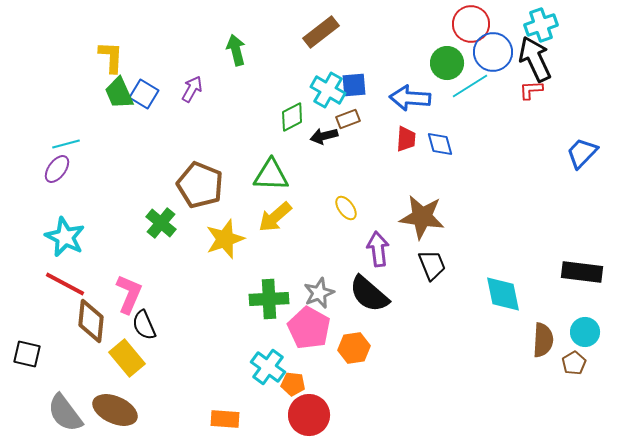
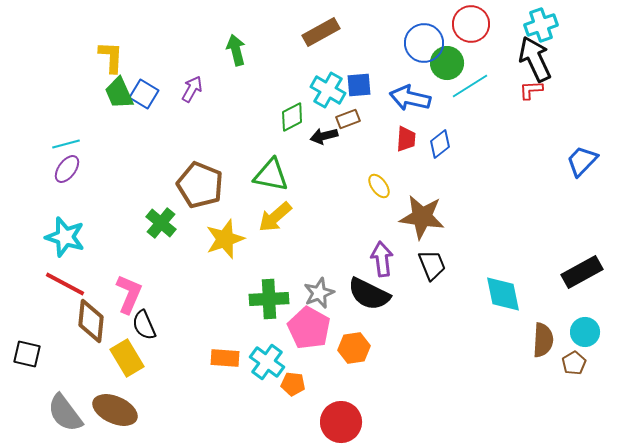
brown rectangle at (321, 32): rotated 9 degrees clockwise
blue circle at (493, 52): moved 69 px left, 9 px up
blue square at (354, 85): moved 5 px right
blue arrow at (410, 98): rotated 9 degrees clockwise
blue diamond at (440, 144): rotated 68 degrees clockwise
blue trapezoid at (582, 153): moved 8 px down
purple ellipse at (57, 169): moved 10 px right
green triangle at (271, 175): rotated 9 degrees clockwise
yellow ellipse at (346, 208): moved 33 px right, 22 px up
cyan star at (65, 237): rotated 9 degrees counterclockwise
purple arrow at (378, 249): moved 4 px right, 10 px down
black rectangle at (582, 272): rotated 36 degrees counterclockwise
black semicircle at (369, 294): rotated 15 degrees counterclockwise
yellow rectangle at (127, 358): rotated 9 degrees clockwise
cyan cross at (268, 367): moved 1 px left, 5 px up
red circle at (309, 415): moved 32 px right, 7 px down
orange rectangle at (225, 419): moved 61 px up
